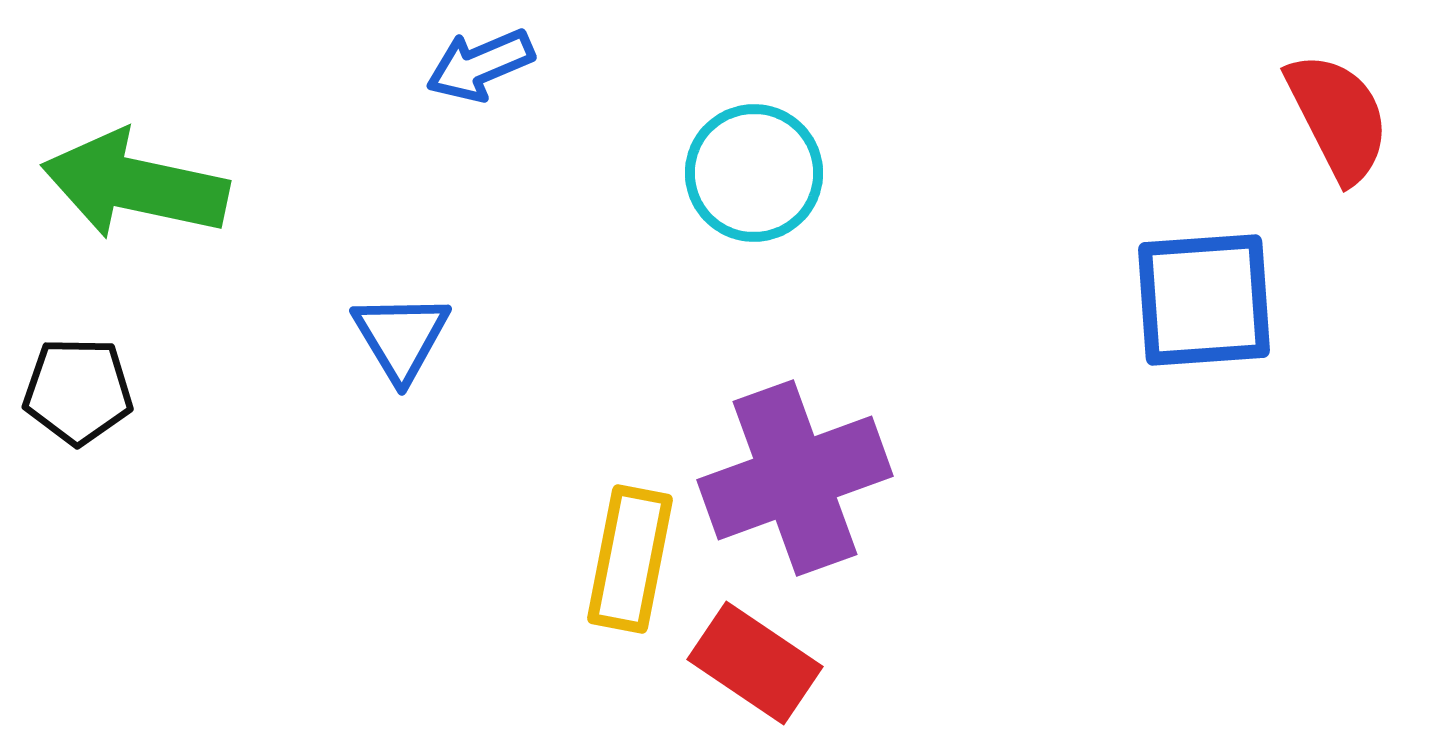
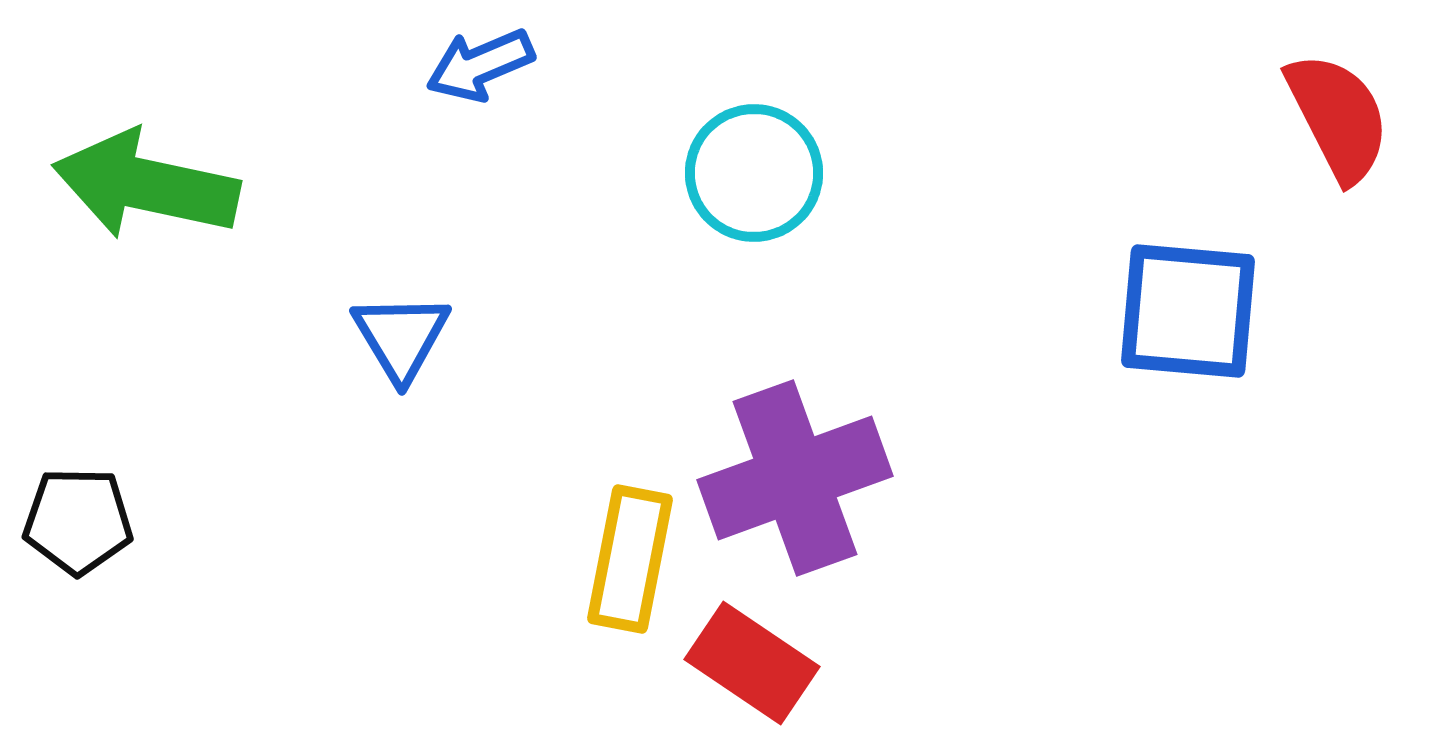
green arrow: moved 11 px right
blue square: moved 16 px left, 11 px down; rotated 9 degrees clockwise
black pentagon: moved 130 px down
red rectangle: moved 3 px left
